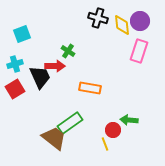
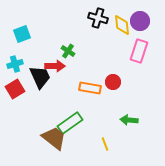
red circle: moved 48 px up
